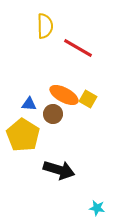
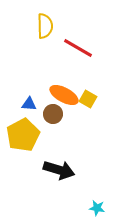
yellow pentagon: rotated 12 degrees clockwise
